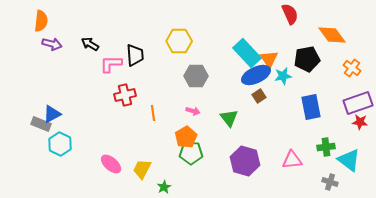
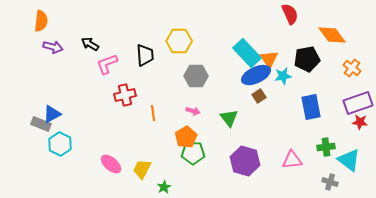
purple arrow: moved 1 px right, 3 px down
black trapezoid: moved 10 px right
pink L-shape: moved 4 px left; rotated 20 degrees counterclockwise
green pentagon: moved 2 px right
